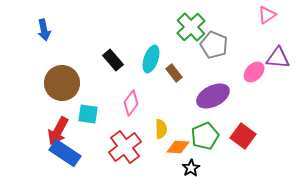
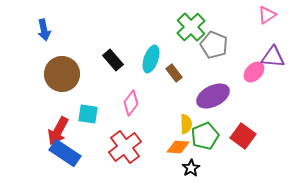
purple triangle: moved 5 px left, 1 px up
brown circle: moved 9 px up
yellow semicircle: moved 25 px right, 5 px up
